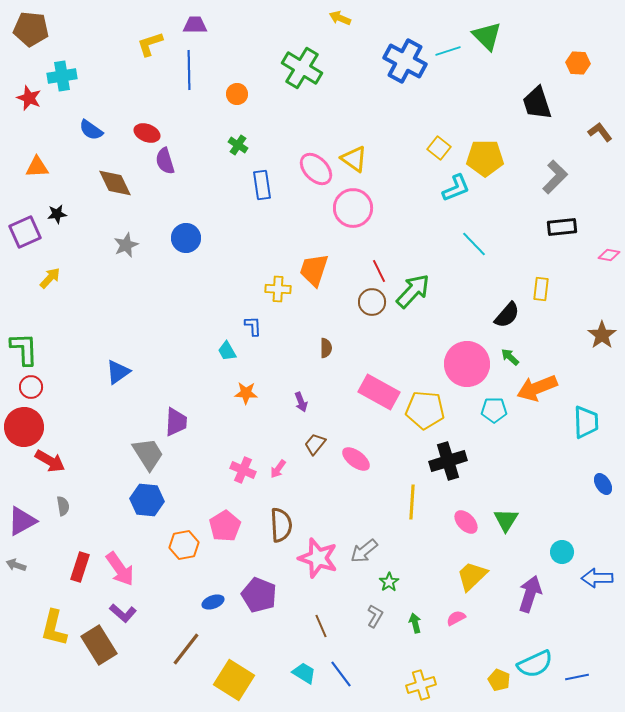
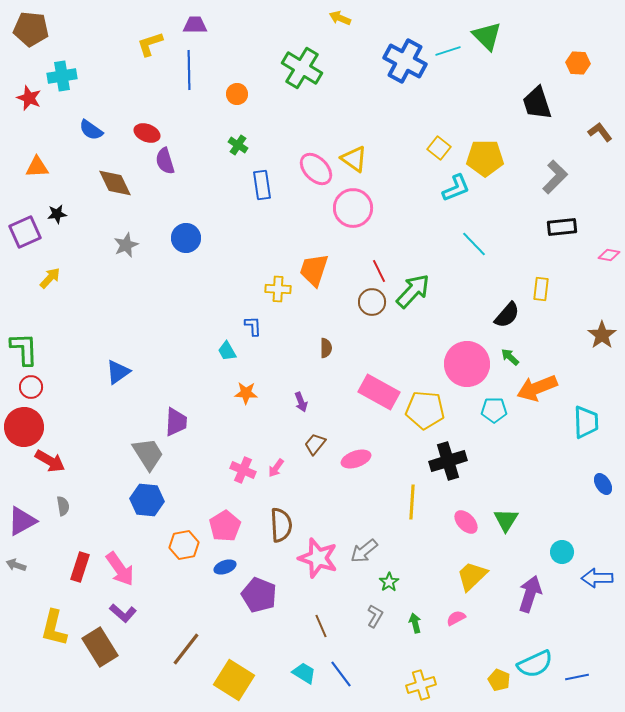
pink ellipse at (356, 459): rotated 56 degrees counterclockwise
pink arrow at (278, 469): moved 2 px left, 1 px up
blue ellipse at (213, 602): moved 12 px right, 35 px up
brown rectangle at (99, 645): moved 1 px right, 2 px down
